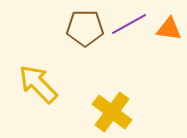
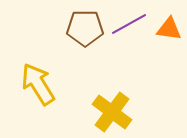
yellow arrow: rotated 12 degrees clockwise
